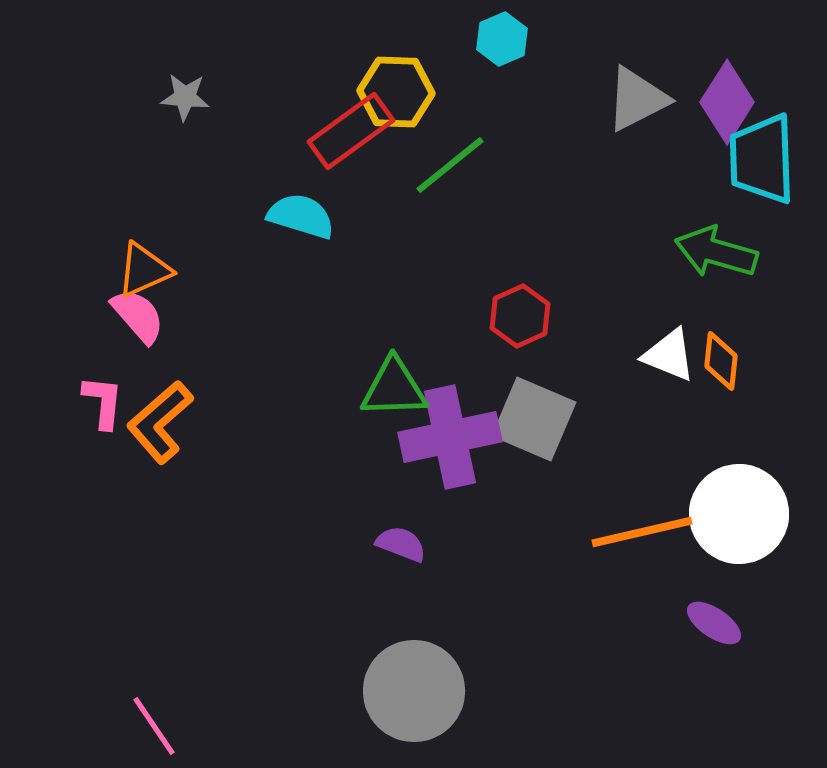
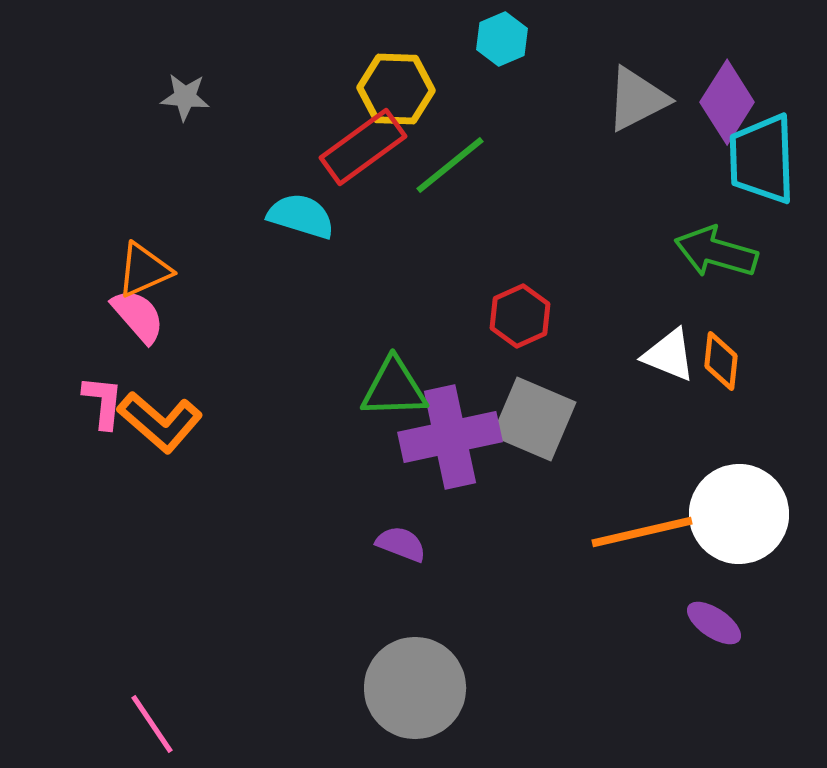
yellow hexagon: moved 3 px up
red rectangle: moved 12 px right, 16 px down
orange L-shape: rotated 98 degrees counterclockwise
gray circle: moved 1 px right, 3 px up
pink line: moved 2 px left, 2 px up
